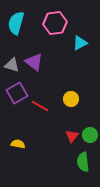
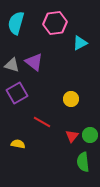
red line: moved 2 px right, 16 px down
